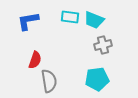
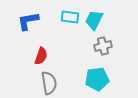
cyan trapezoid: rotated 95 degrees clockwise
gray cross: moved 1 px down
red semicircle: moved 6 px right, 4 px up
gray semicircle: moved 2 px down
